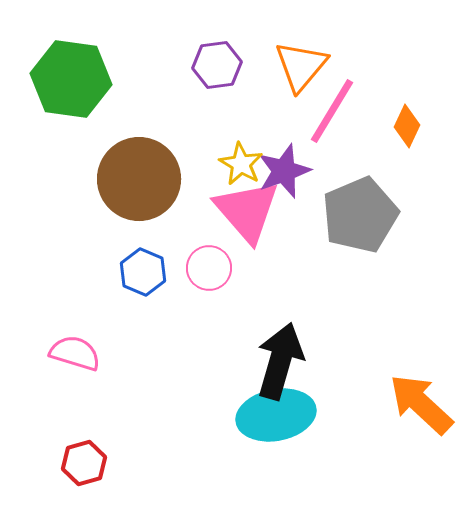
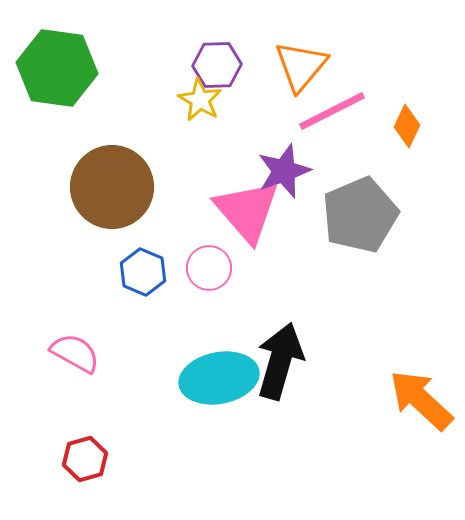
purple hexagon: rotated 6 degrees clockwise
green hexagon: moved 14 px left, 11 px up
pink line: rotated 32 degrees clockwise
yellow star: moved 41 px left, 64 px up
brown circle: moved 27 px left, 8 px down
pink semicircle: rotated 12 degrees clockwise
orange arrow: moved 4 px up
cyan ellipse: moved 57 px left, 37 px up
red hexagon: moved 1 px right, 4 px up
